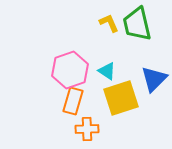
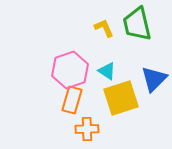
yellow L-shape: moved 5 px left, 5 px down
orange rectangle: moved 1 px left, 1 px up
